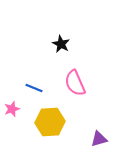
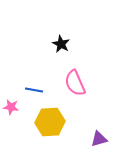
blue line: moved 2 px down; rotated 12 degrees counterclockwise
pink star: moved 1 px left, 2 px up; rotated 28 degrees clockwise
